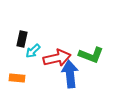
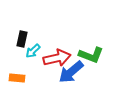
blue arrow: moved 1 px right, 2 px up; rotated 124 degrees counterclockwise
